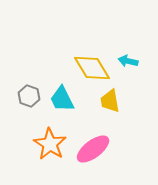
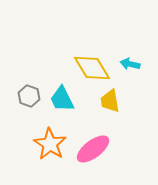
cyan arrow: moved 2 px right, 3 px down
